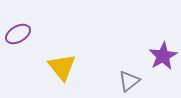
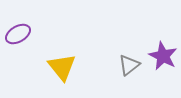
purple star: rotated 16 degrees counterclockwise
gray triangle: moved 16 px up
